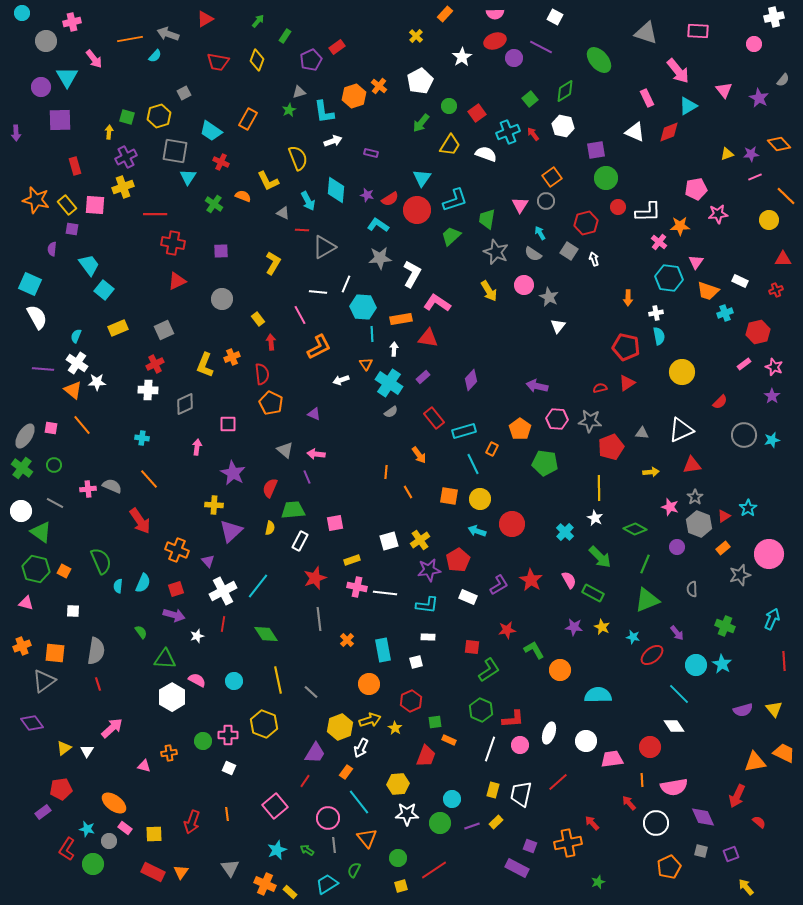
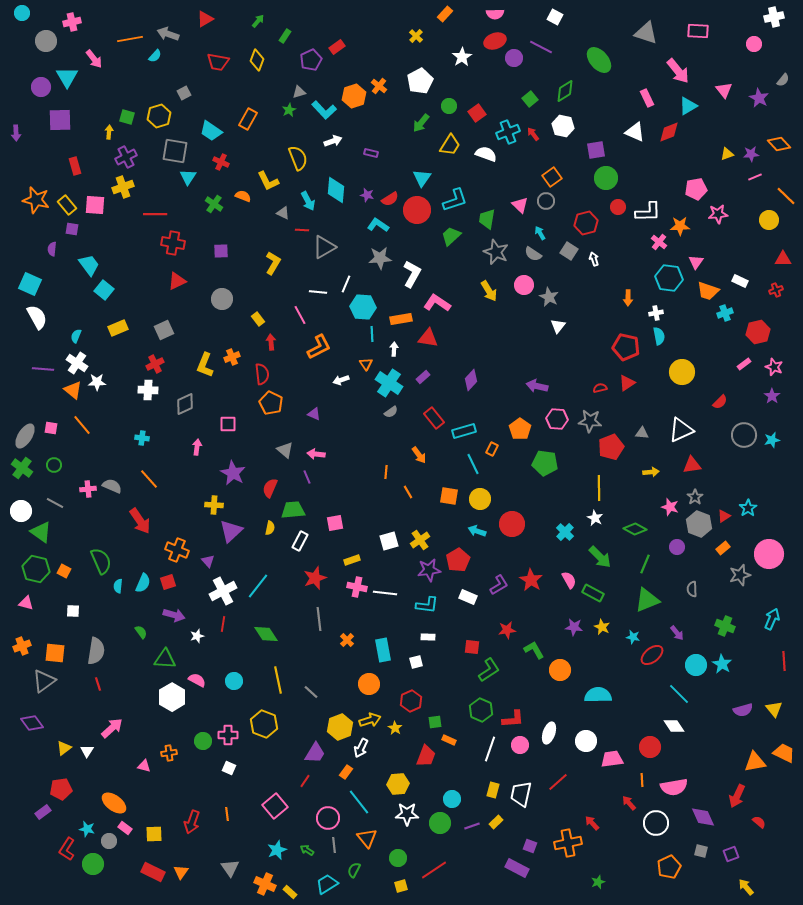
cyan L-shape at (324, 112): moved 2 px up; rotated 35 degrees counterclockwise
pink triangle at (520, 205): rotated 18 degrees counterclockwise
red square at (176, 589): moved 8 px left, 7 px up
